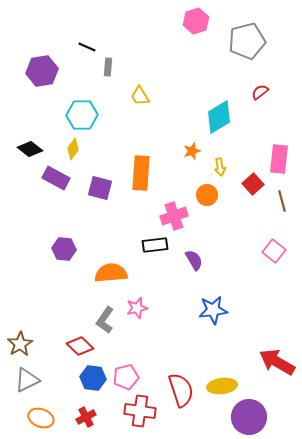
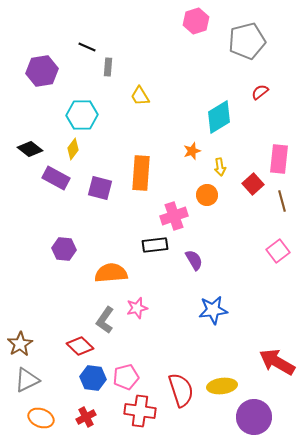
pink square at (274, 251): moved 4 px right; rotated 15 degrees clockwise
purple circle at (249, 417): moved 5 px right
